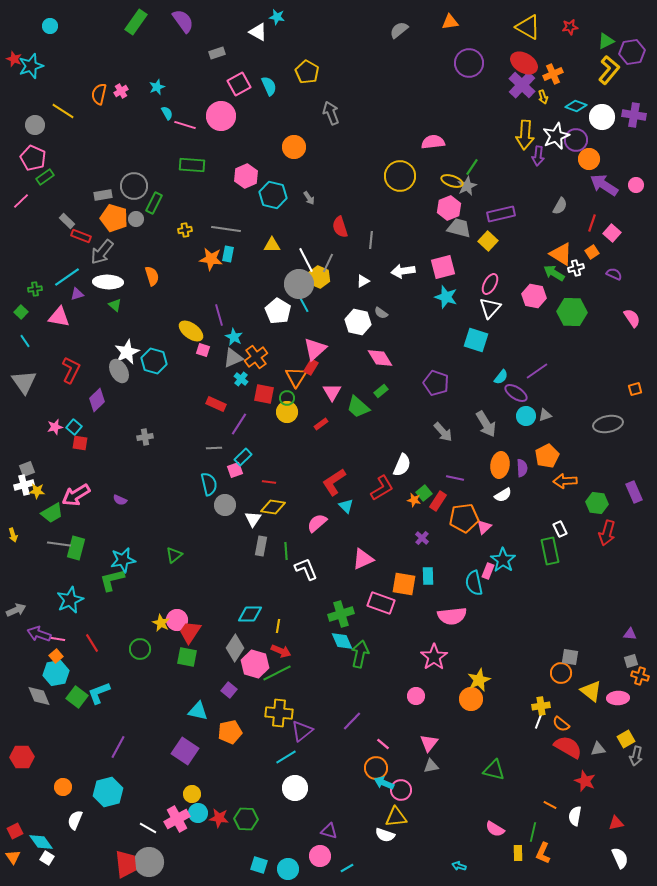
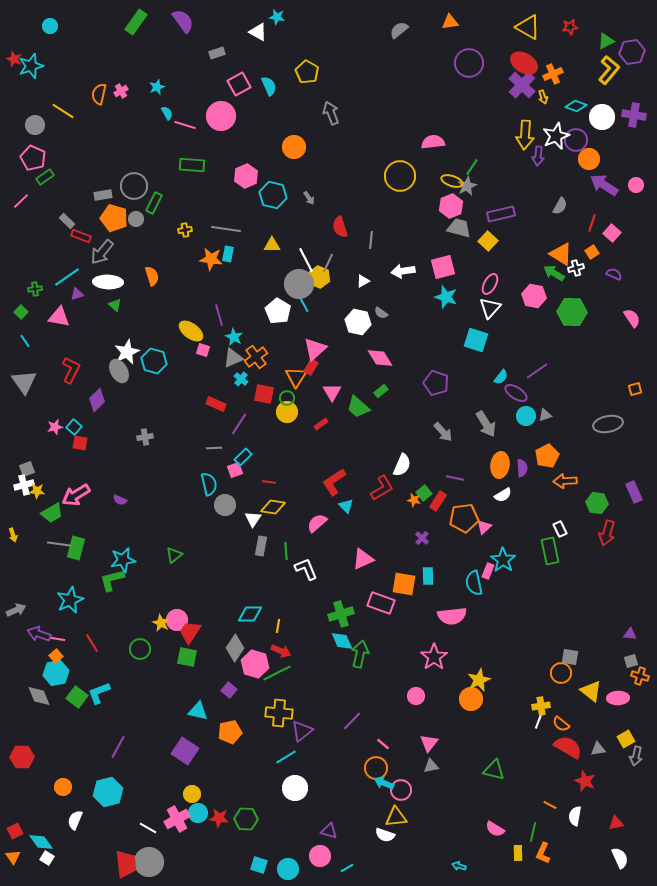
pink hexagon at (449, 208): moved 2 px right, 2 px up
